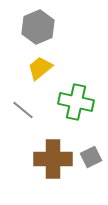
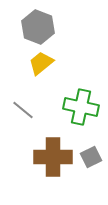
gray hexagon: rotated 16 degrees counterclockwise
yellow trapezoid: moved 1 px right, 5 px up
green cross: moved 5 px right, 5 px down
brown cross: moved 2 px up
